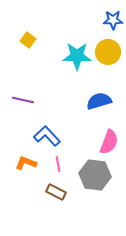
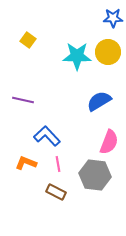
blue star: moved 2 px up
blue semicircle: rotated 15 degrees counterclockwise
